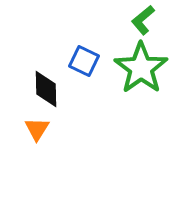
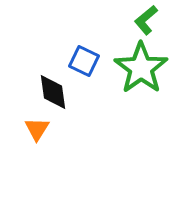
green L-shape: moved 3 px right
black diamond: moved 7 px right, 3 px down; rotated 6 degrees counterclockwise
